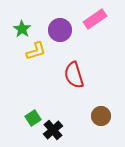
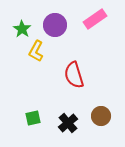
purple circle: moved 5 px left, 5 px up
yellow L-shape: rotated 135 degrees clockwise
green square: rotated 21 degrees clockwise
black cross: moved 15 px right, 7 px up
